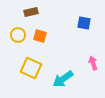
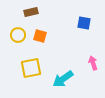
yellow square: rotated 35 degrees counterclockwise
